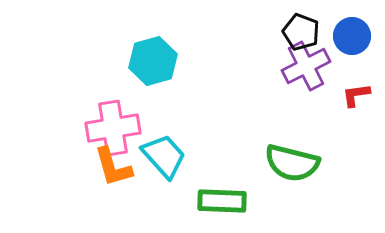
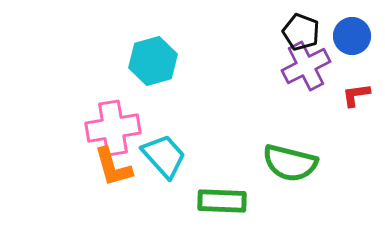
green semicircle: moved 2 px left
